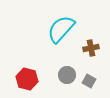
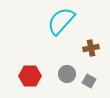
cyan semicircle: moved 8 px up
gray circle: moved 1 px up
red hexagon: moved 3 px right, 3 px up; rotated 15 degrees counterclockwise
